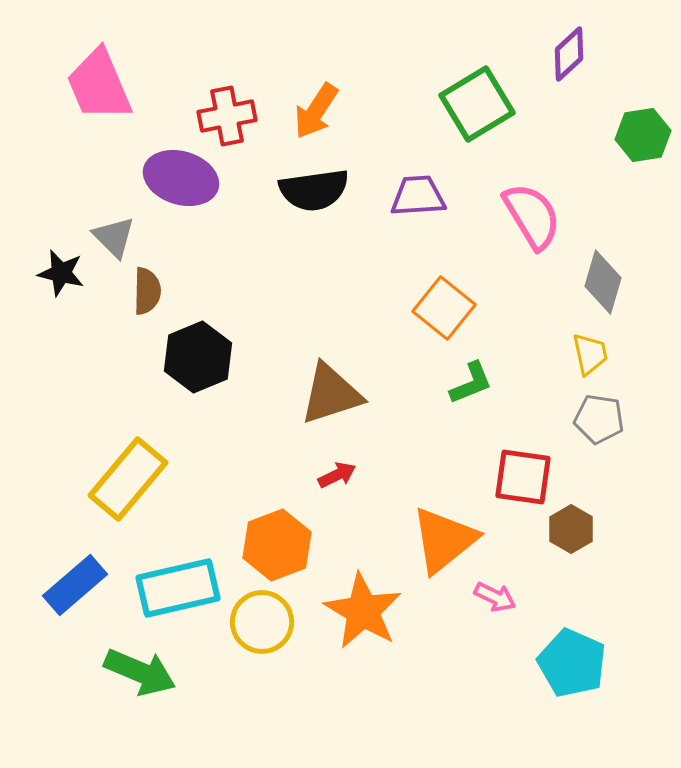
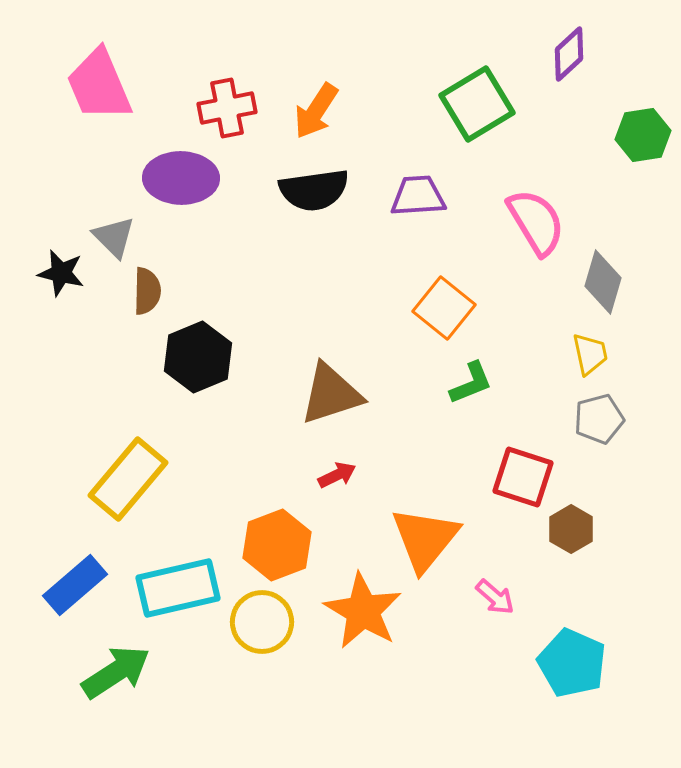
red cross: moved 8 px up
purple ellipse: rotated 16 degrees counterclockwise
pink semicircle: moved 4 px right, 6 px down
gray pentagon: rotated 24 degrees counterclockwise
red square: rotated 10 degrees clockwise
orange triangle: moved 19 px left, 1 px up; rotated 12 degrees counterclockwise
pink arrow: rotated 15 degrees clockwise
green arrow: moved 24 px left; rotated 56 degrees counterclockwise
